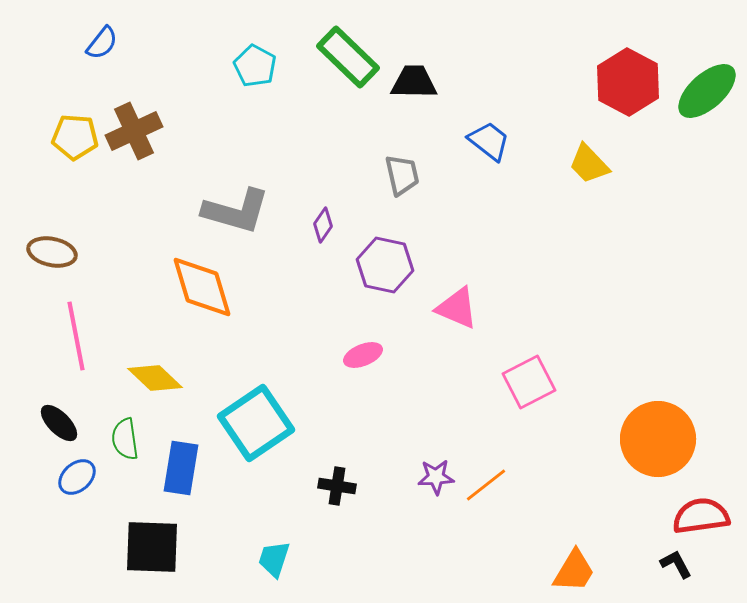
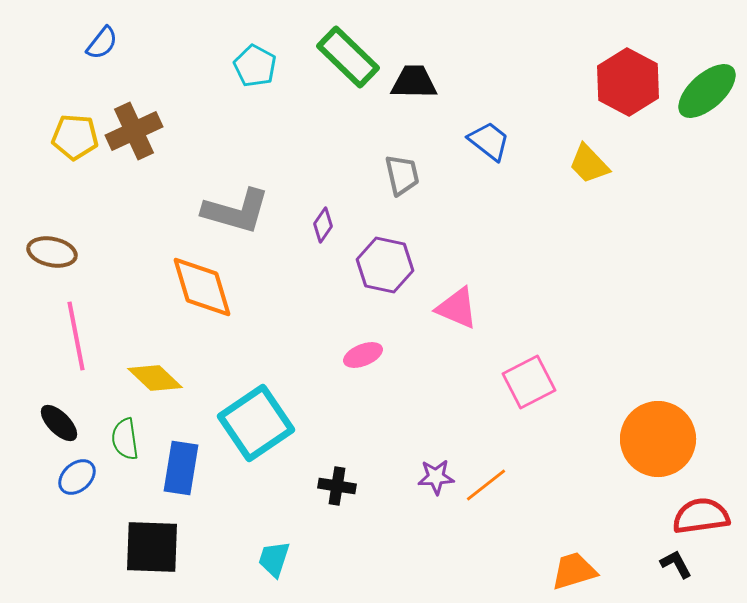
orange trapezoid: rotated 138 degrees counterclockwise
